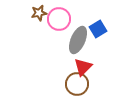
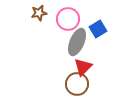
pink circle: moved 9 px right
gray ellipse: moved 1 px left, 2 px down
